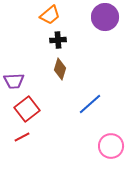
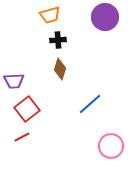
orange trapezoid: rotated 25 degrees clockwise
